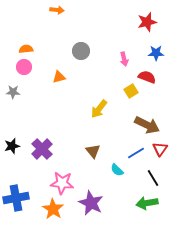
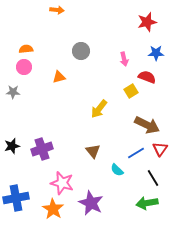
purple cross: rotated 25 degrees clockwise
pink star: rotated 10 degrees clockwise
